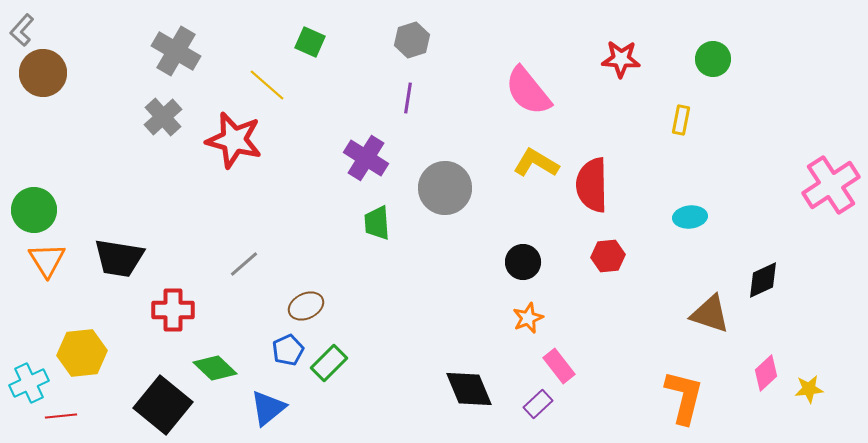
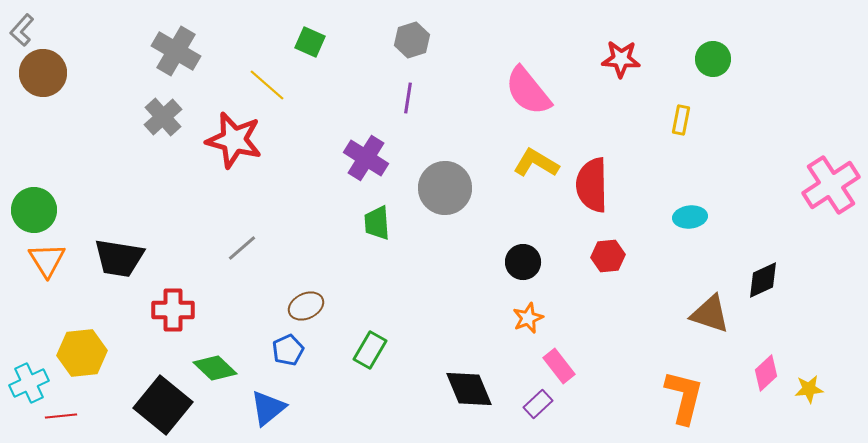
gray line at (244, 264): moved 2 px left, 16 px up
green rectangle at (329, 363): moved 41 px right, 13 px up; rotated 15 degrees counterclockwise
